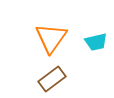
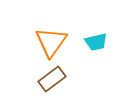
orange triangle: moved 4 px down
